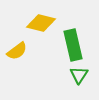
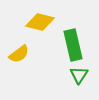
yellow diamond: moved 1 px left, 1 px up
yellow semicircle: moved 2 px right, 3 px down
